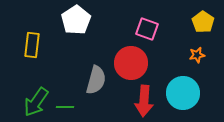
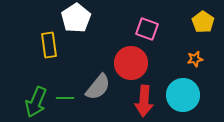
white pentagon: moved 2 px up
yellow rectangle: moved 17 px right; rotated 15 degrees counterclockwise
orange star: moved 2 px left, 4 px down
gray semicircle: moved 2 px right, 7 px down; rotated 24 degrees clockwise
cyan circle: moved 2 px down
green arrow: rotated 12 degrees counterclockwise
green line: moved 9 px up
